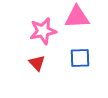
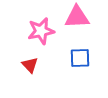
pink star: moved 2 px left
red triangle: moved 7 px left, 2 px down
